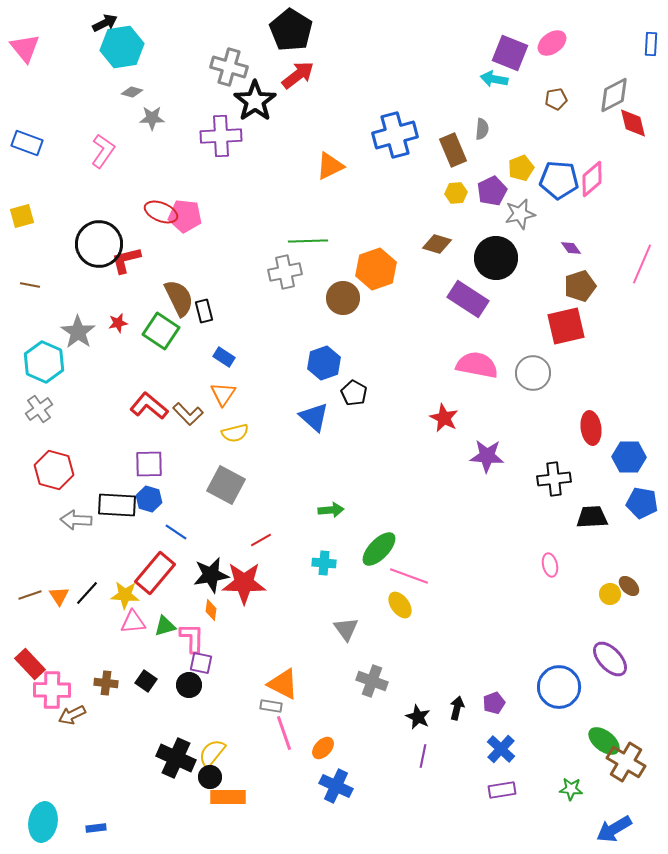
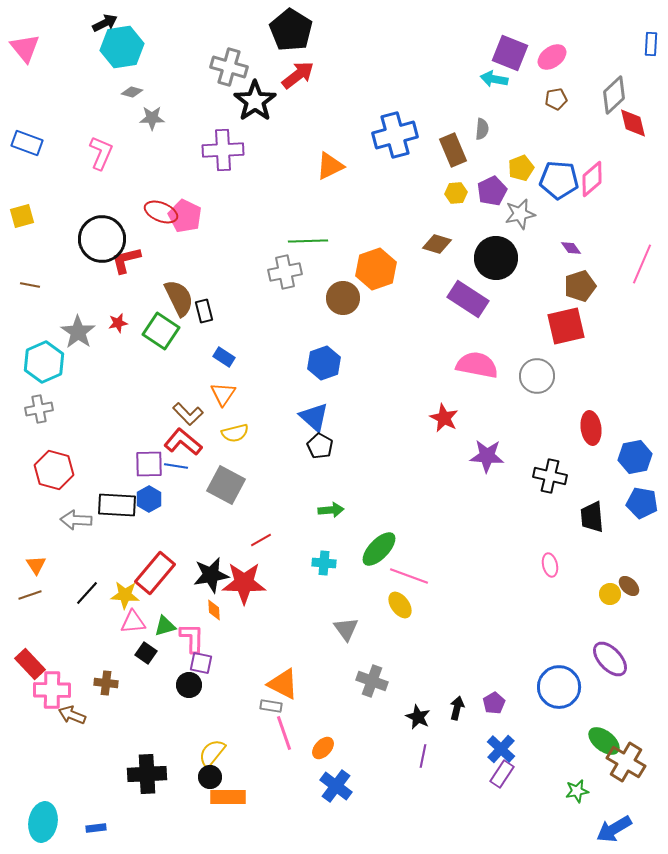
pink ellipse at (552, 43): moved 14 px down
gray diamond at (614, 95): rotated 15 degrees counterclockwise
purple cross at (221, 136): moved 2 px right, 14 px down
pink L-shape at (103, 151): moved 2 px left, 2 px down; rotated 12 degrees counterclockwise
pink pentagon at (185, 216): rotated 20 degrees clockwise
black circle at (99, 244): moved 3 px right, 5 px up
cyan hexagon at (44, 362): rotated 12 degrees clockwise
gray circle at (533, 373): moved 4 px right, 3 px down
black pentagon at (354, 393): moved 34 px left, 53 px down
red L-shape at (149, 406): moved 34 px right, 36 px down
gray cross at (39, 409): rotated 24 degrees clockwise
blue hexagon at (629, 457): moved 6 px right; rotated 12 degrees counterclockwise
black cross at (554, 479): moved 4 px left, 3 px up; rotated 20 degrees clockwise
blue hexagon at (149, 499): rotated 15 degrees clockwise
black trapezoid at (592, 517): rotated 92 degrees counterclockwise
blue line at (176, 532): moved 66 px up; rotated 25 degrees counterclockwise
orange triangle at (59, 596): moved 23 px left, 31 px up
orange diamond at (211, 610): moved 3 px right; rotated 10 degrees counterclockwise
black square at (146, 681): moved 28 px up
purple pentagon at (494, 703): rotated 10 degrees counterclockwise
brown arrow at (72, 715): rotated 48 degrees clockwise
black cross at (176, 758): moved 29 px left, 16 px down; rotated 27 degrees counterclockwise
blue cross at (336, 786): rotated 12 degrees clockwise
green star at (571, 789): moved 6 px right, 2 px down; rotated 15 degrees counterclockwise
purple rectangle at (502, 790): moved 16 px up; rotated 48 degrees counterclockwise
